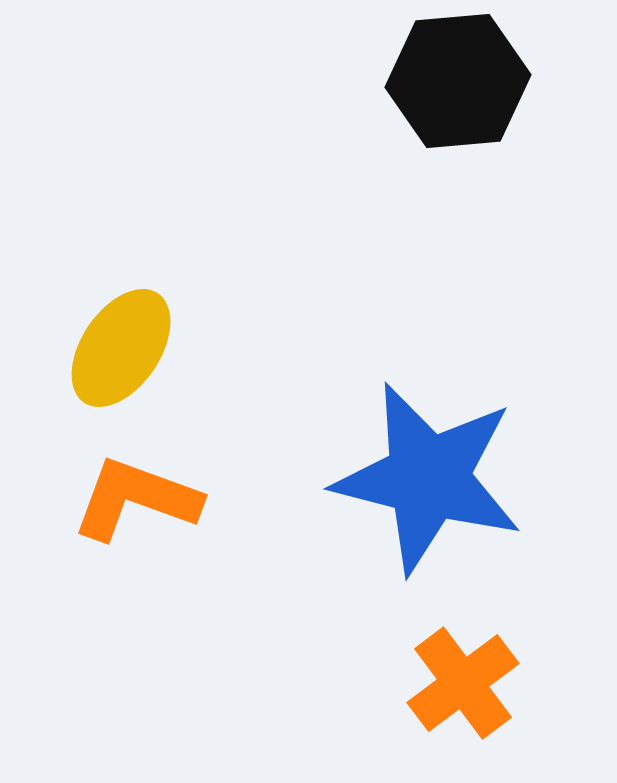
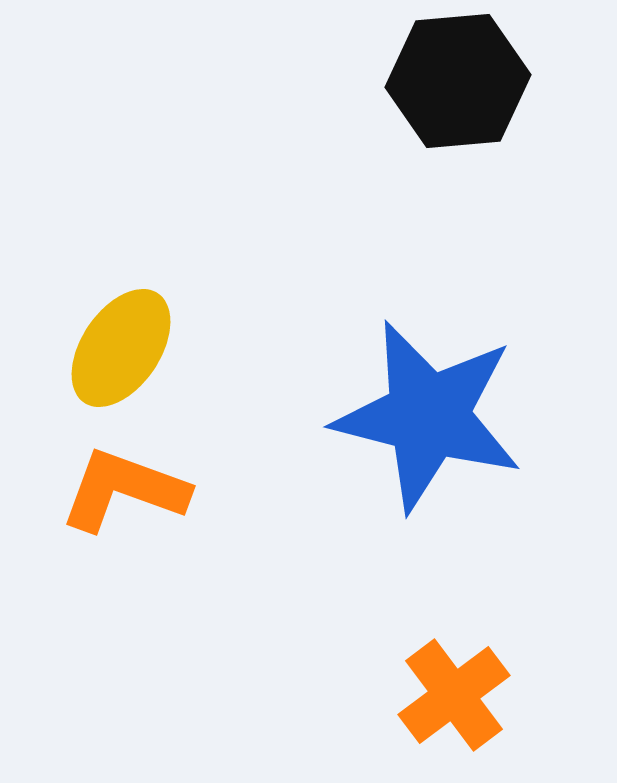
blue star: moved 62 px up
orange L-shape: moved 12 px left, 9 px up
orange cross: moved 9 px left, 12 px down
